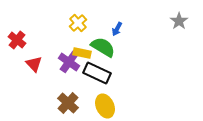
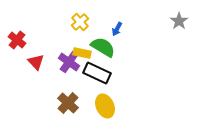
yellow cross: moved 2 px right, 1 px up
red triangle: moved 2 px right, 2 px up
